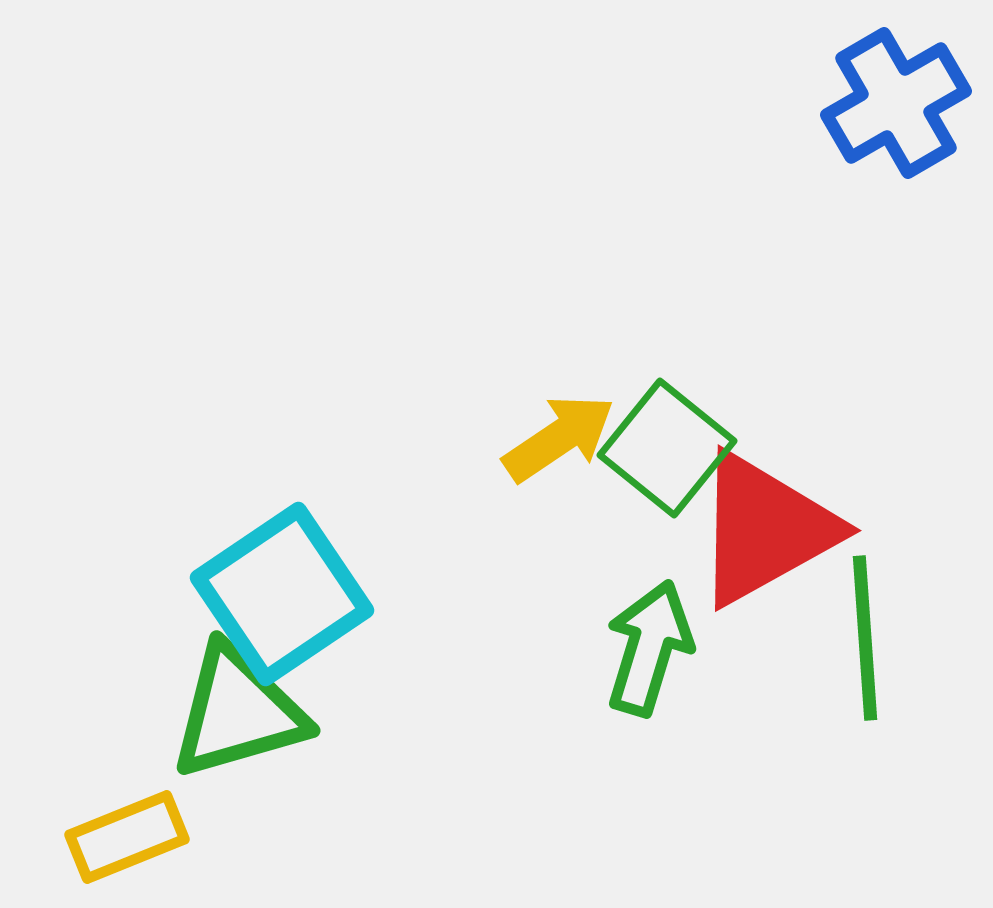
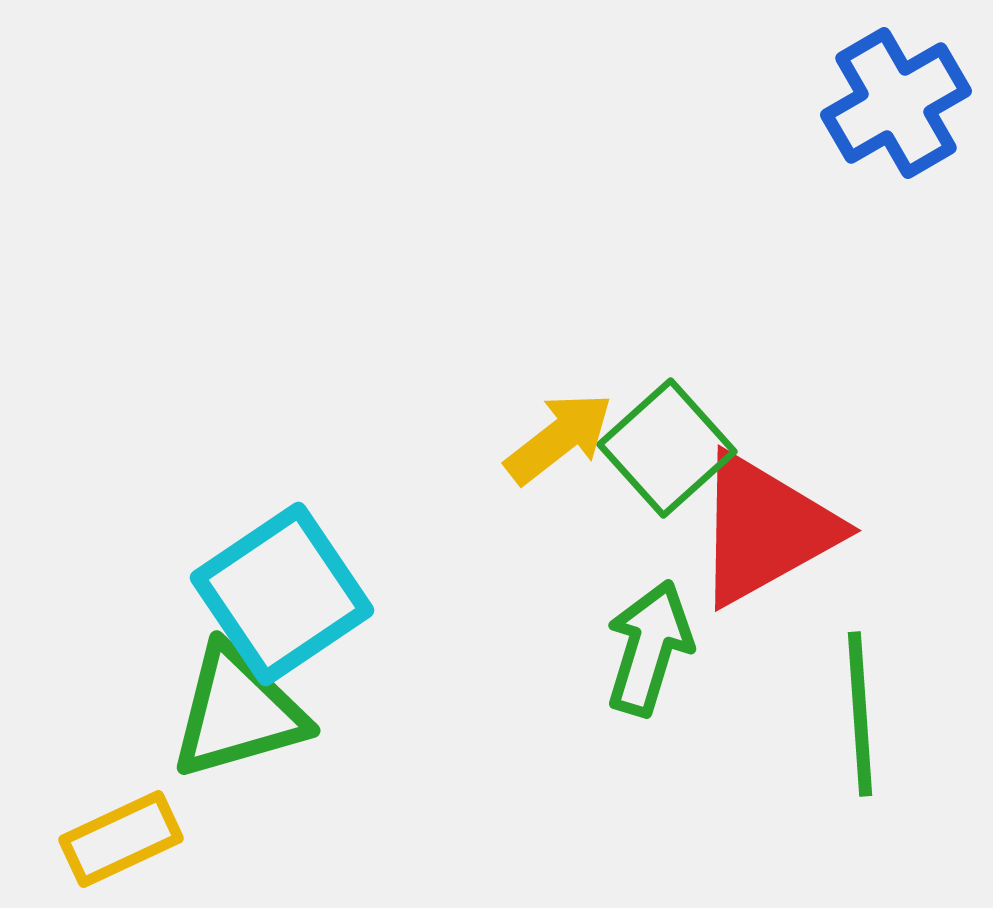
yellow arrow: rotated 4 degrees counterclockwise
green square: rotated 9 degrees clockwise
green line: moved 5 px left, 76 px down
yellow rectangle: moved 6 px left, 2 px down; rotated 3 degrees counterclockwise
